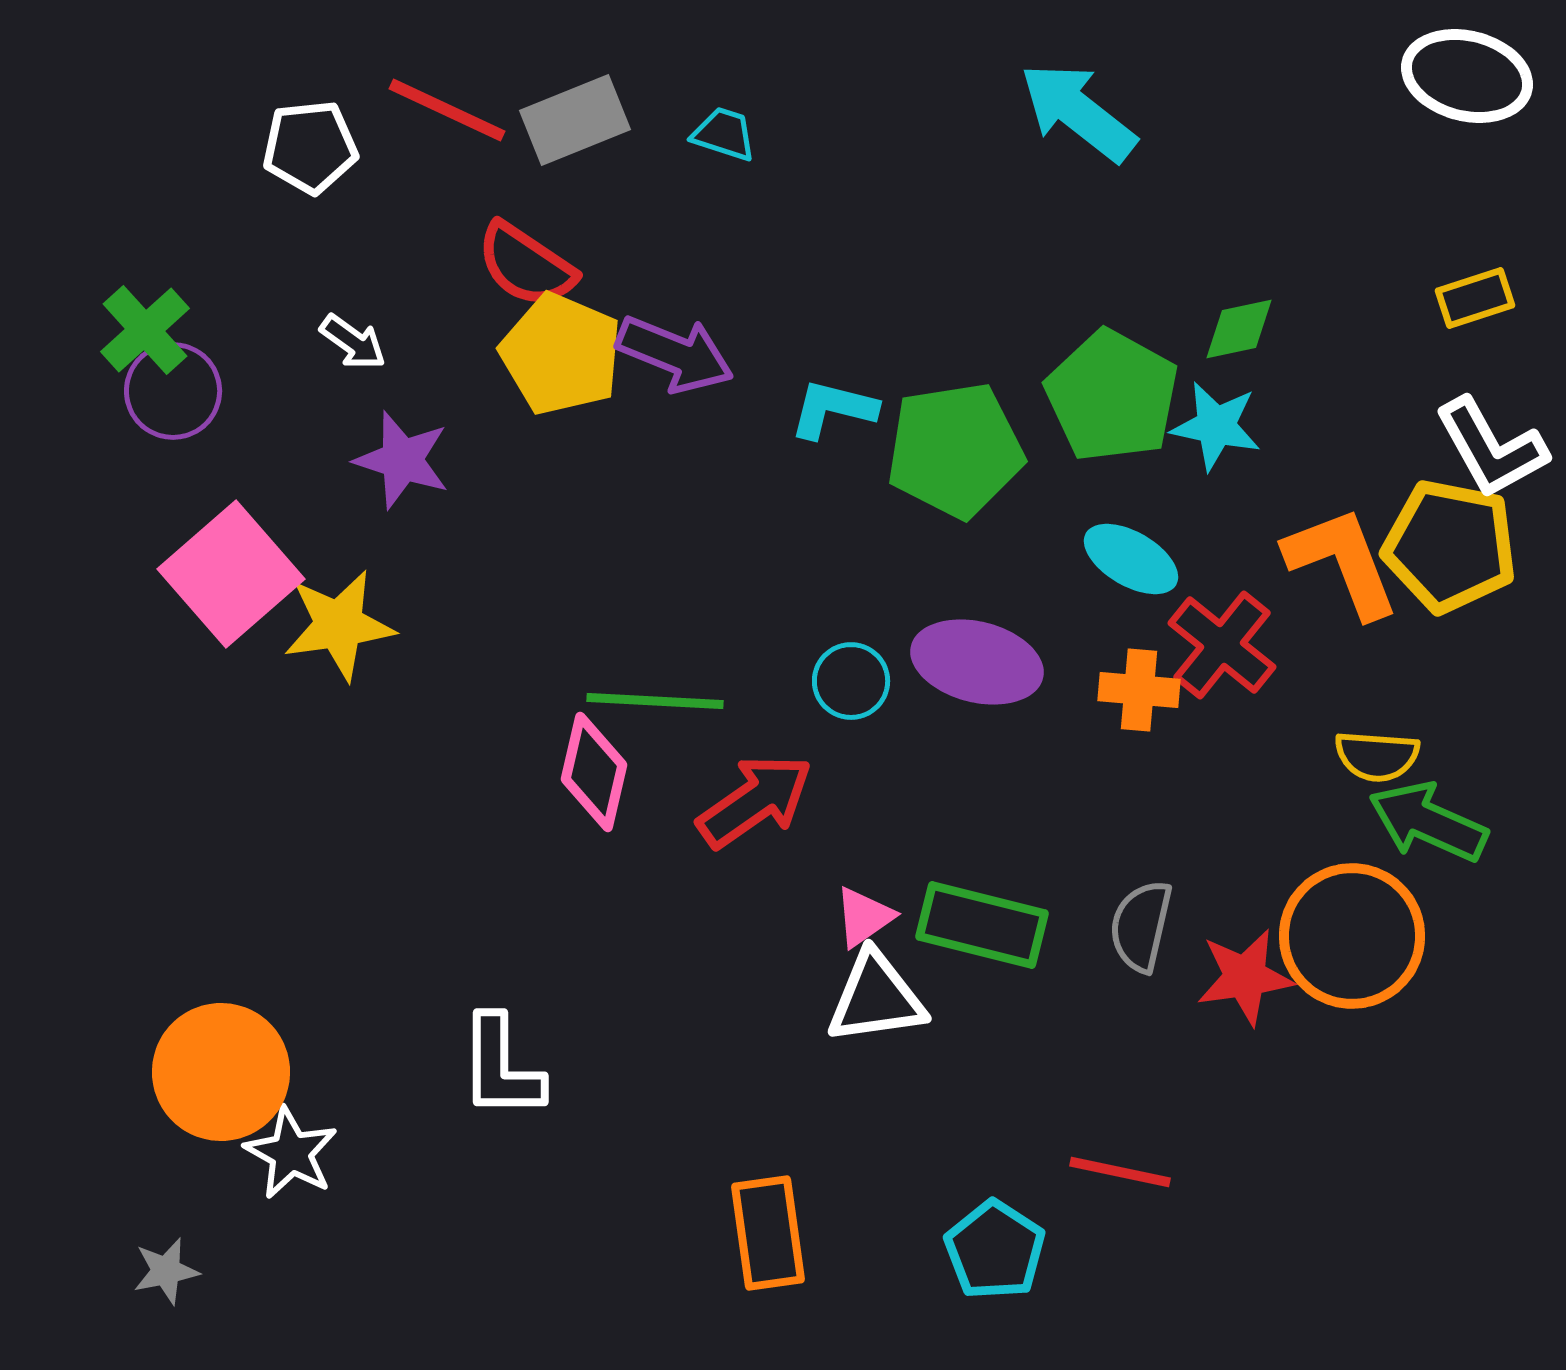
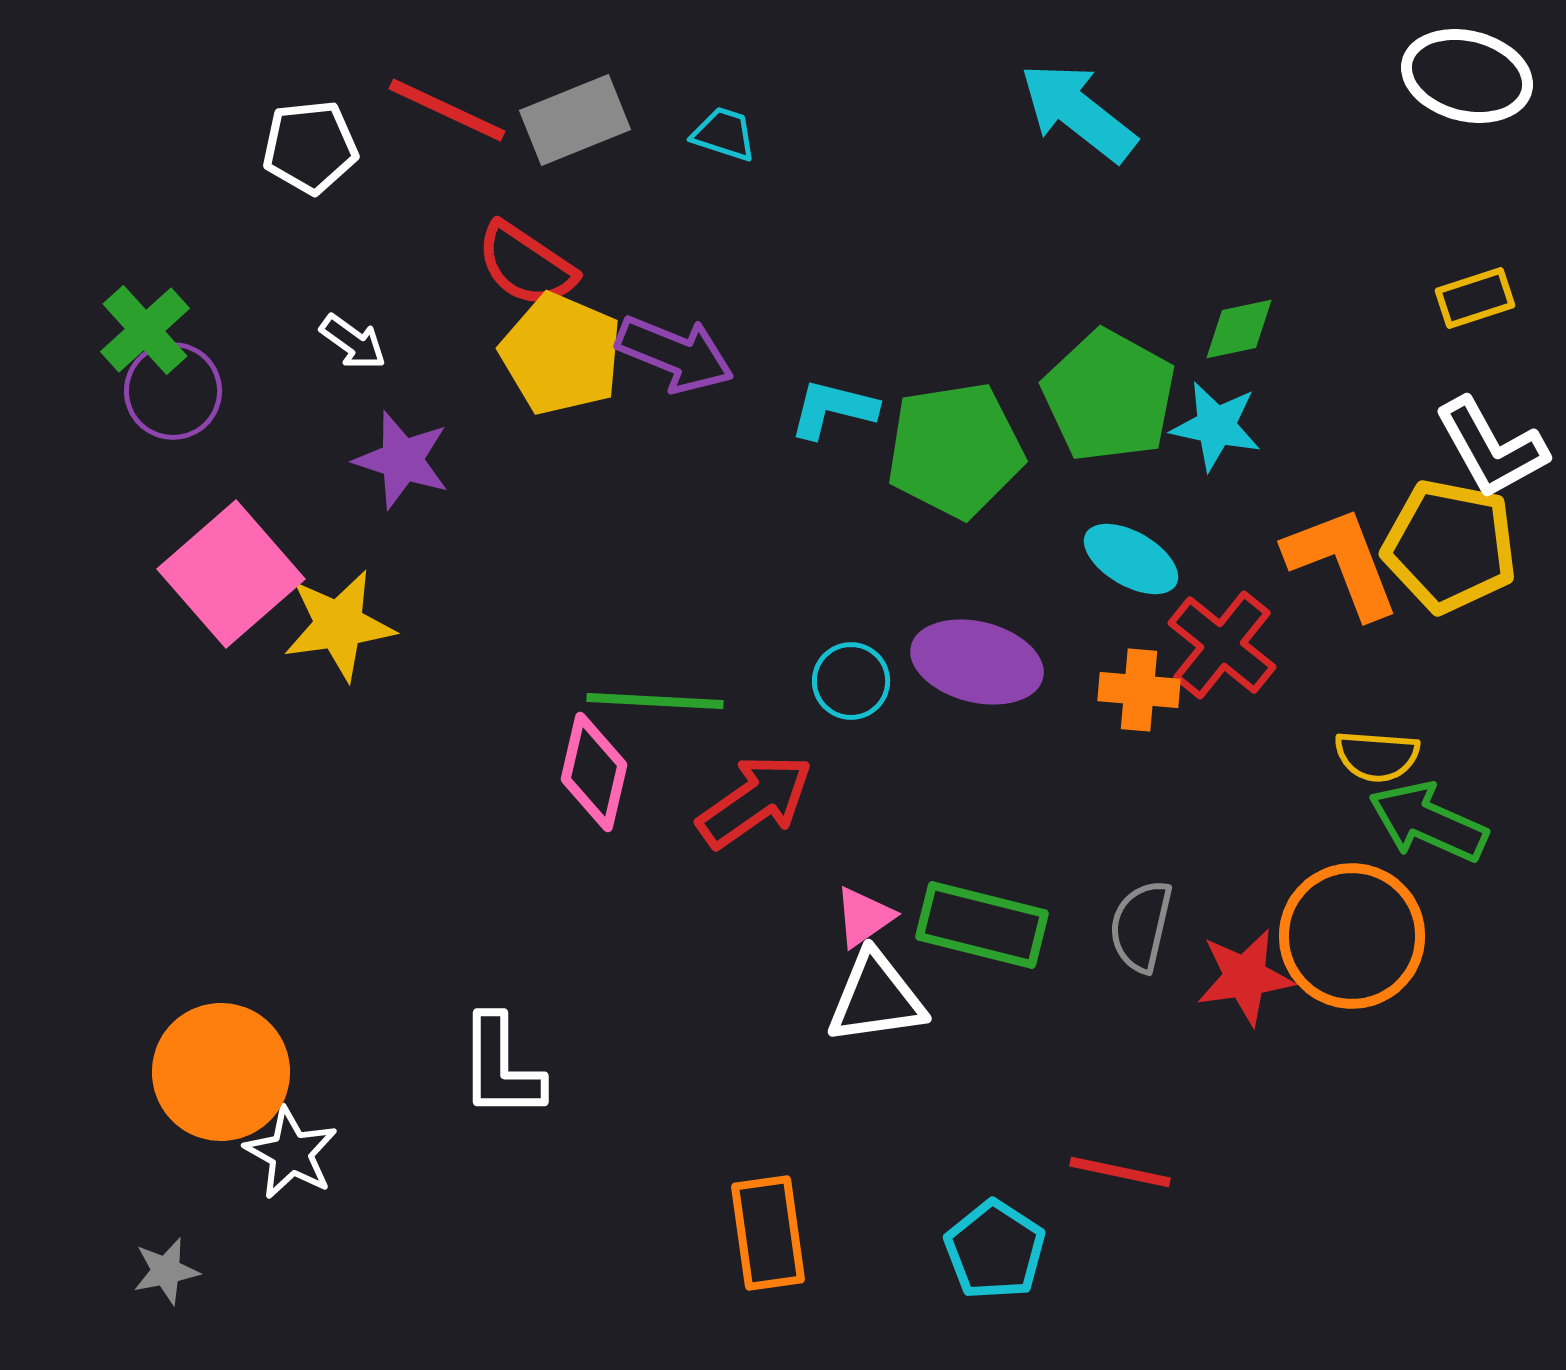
green pentagon at (1112, 396): moved 3 px left
